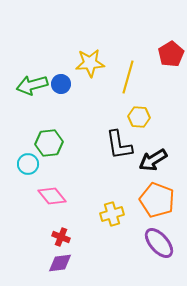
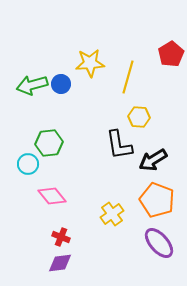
yellow cross: rotated 20 degrees counterclockwise
